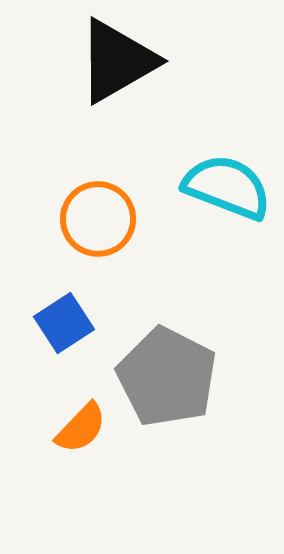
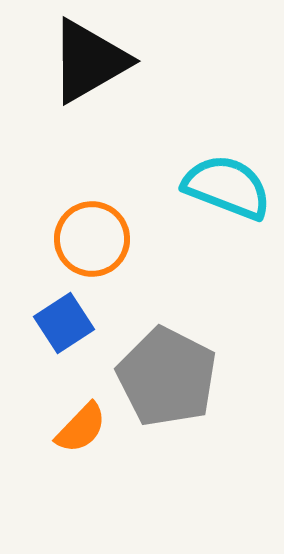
black triangle: moved 28 px left
orange circle: moved 6 px left, 20 px down
